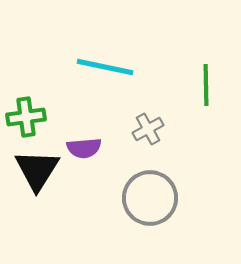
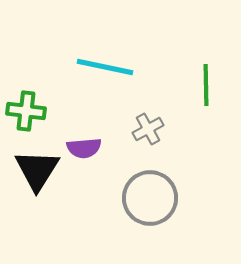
green cross: moved 6 px up; rotated 15 degrees clockwise
